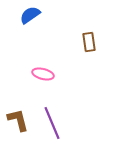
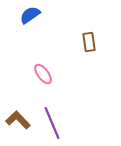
pink ellipse: rotated 40 degrees clockwise
brown L-shape: rotated 30 degrees counterclockwise
